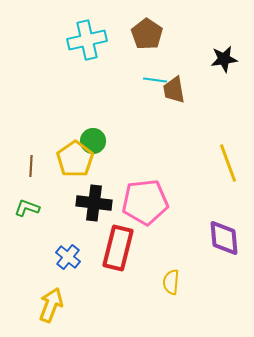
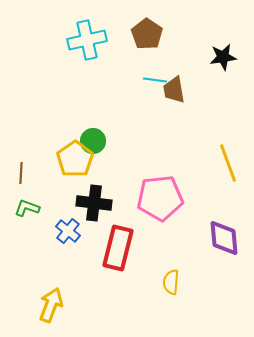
black star: moved 1 px left, 2 px up
brown line: moved 10 px left, 7 px down
pink pentagon: moved 15 px right, 4 px up
blue cross: moved 26 px up
